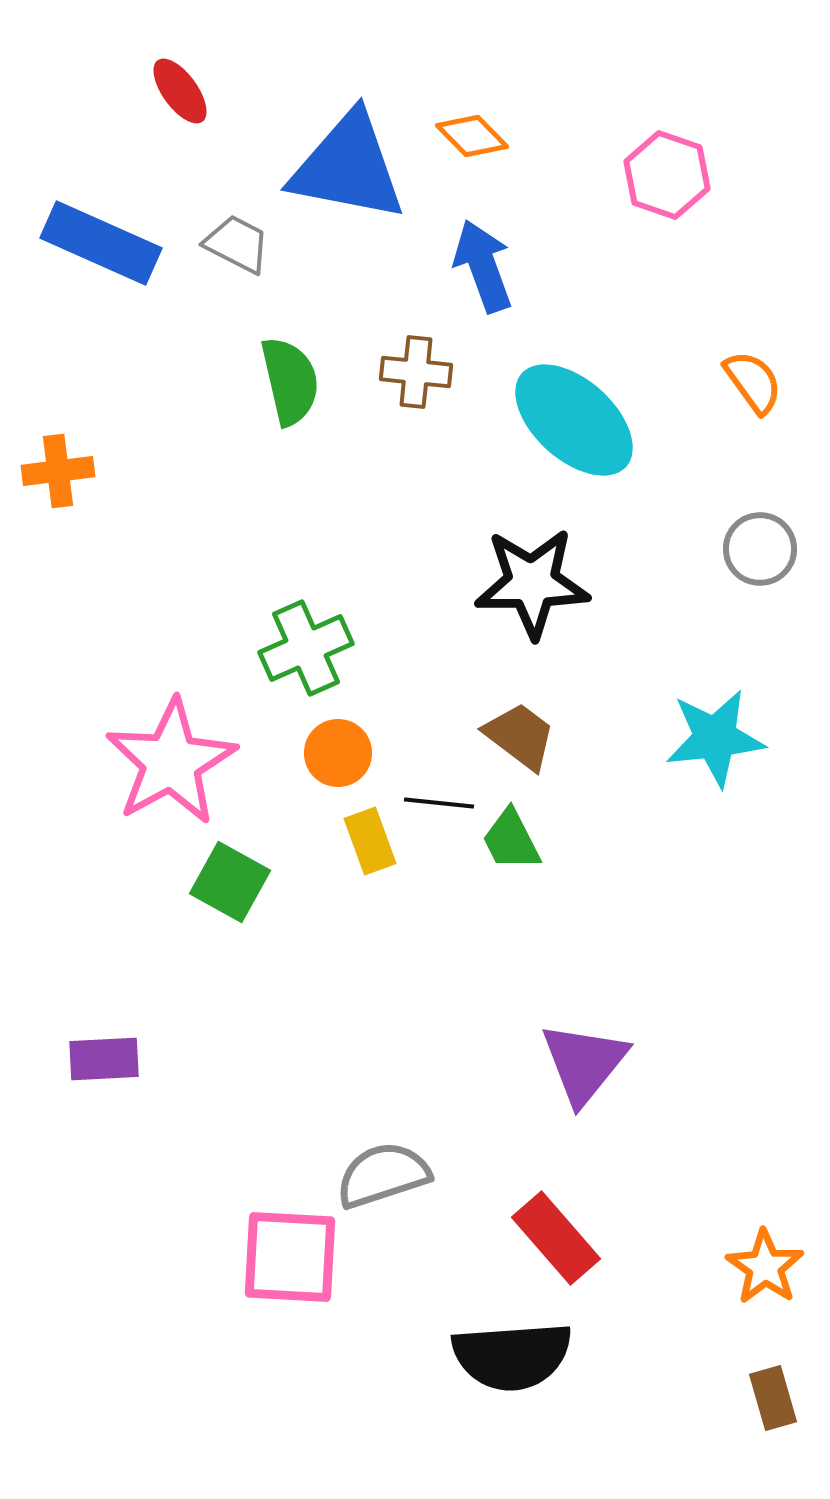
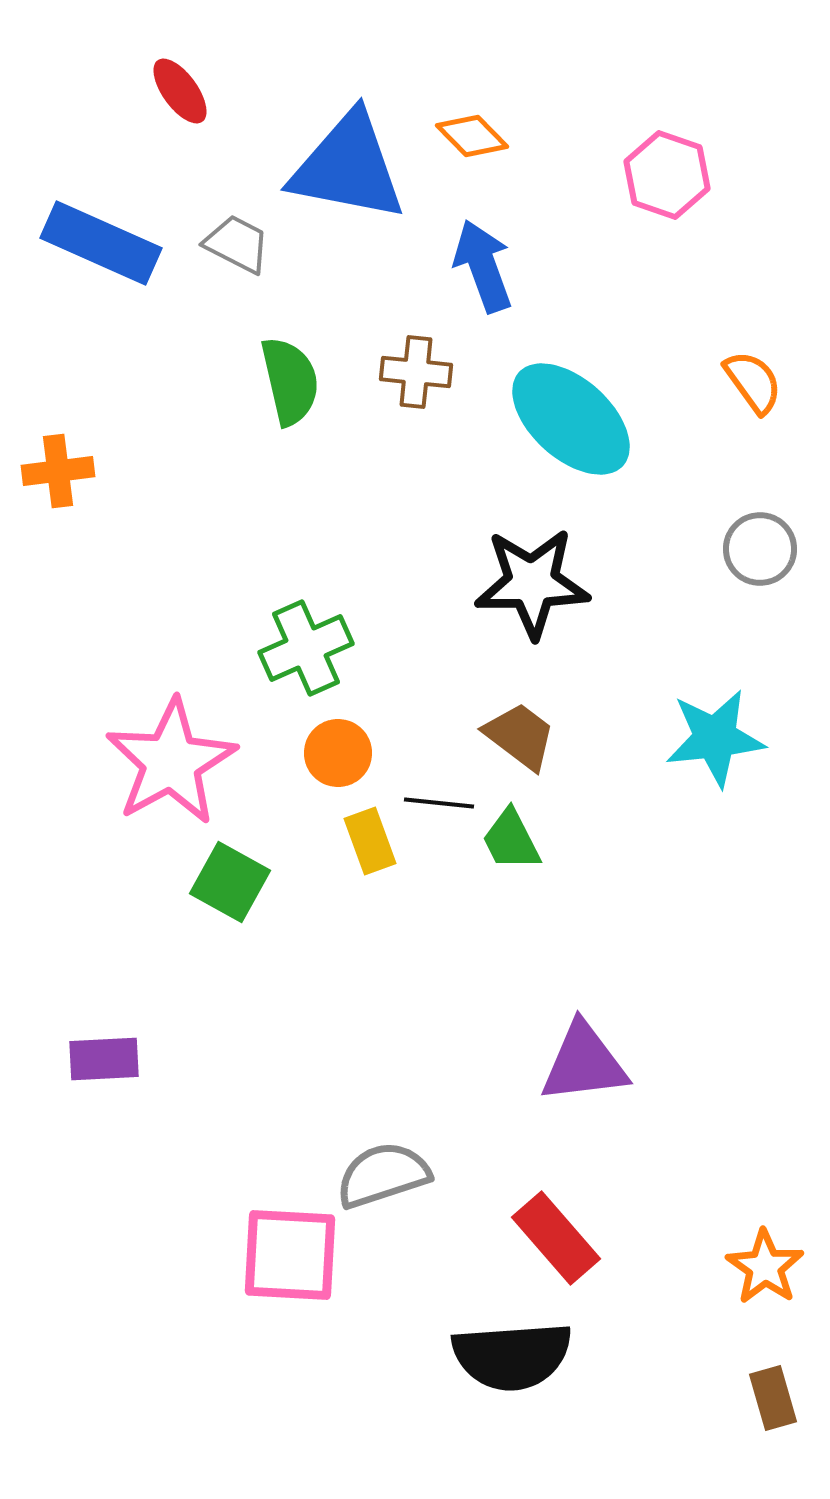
cyan ellipse: moved 3 px left, 1 px up
purple triangle: rotated 44 degrees clockwise
pink square: moved 2 px up
